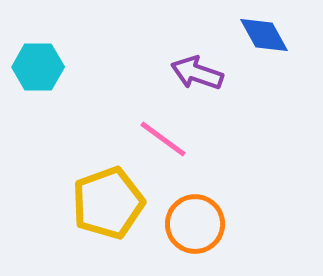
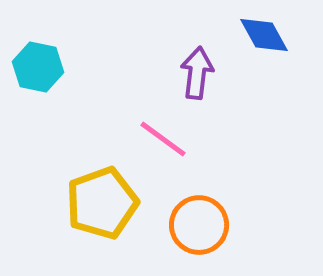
cyan hexagon: rotated 12 degrees clockwise
purple arrow: rotated 78 degrees clockwise
yellow pentagon: moved 6 px left
orange circle: moved 4 px right, 1 px down
